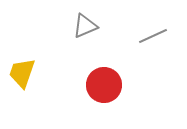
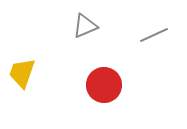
gray line: moved 1 px right, 1 px up
